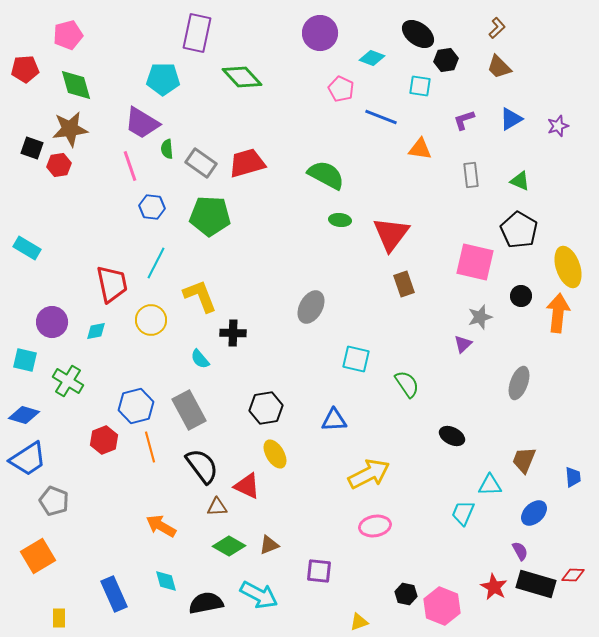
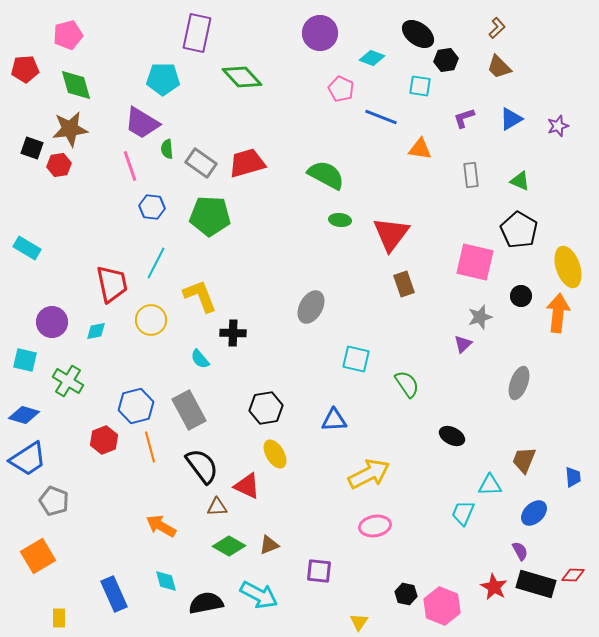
purple L-shape at (464, 120): moved 2 px up
yellow triangle at (359, 622): rotated 36 degrees counterclockwise
